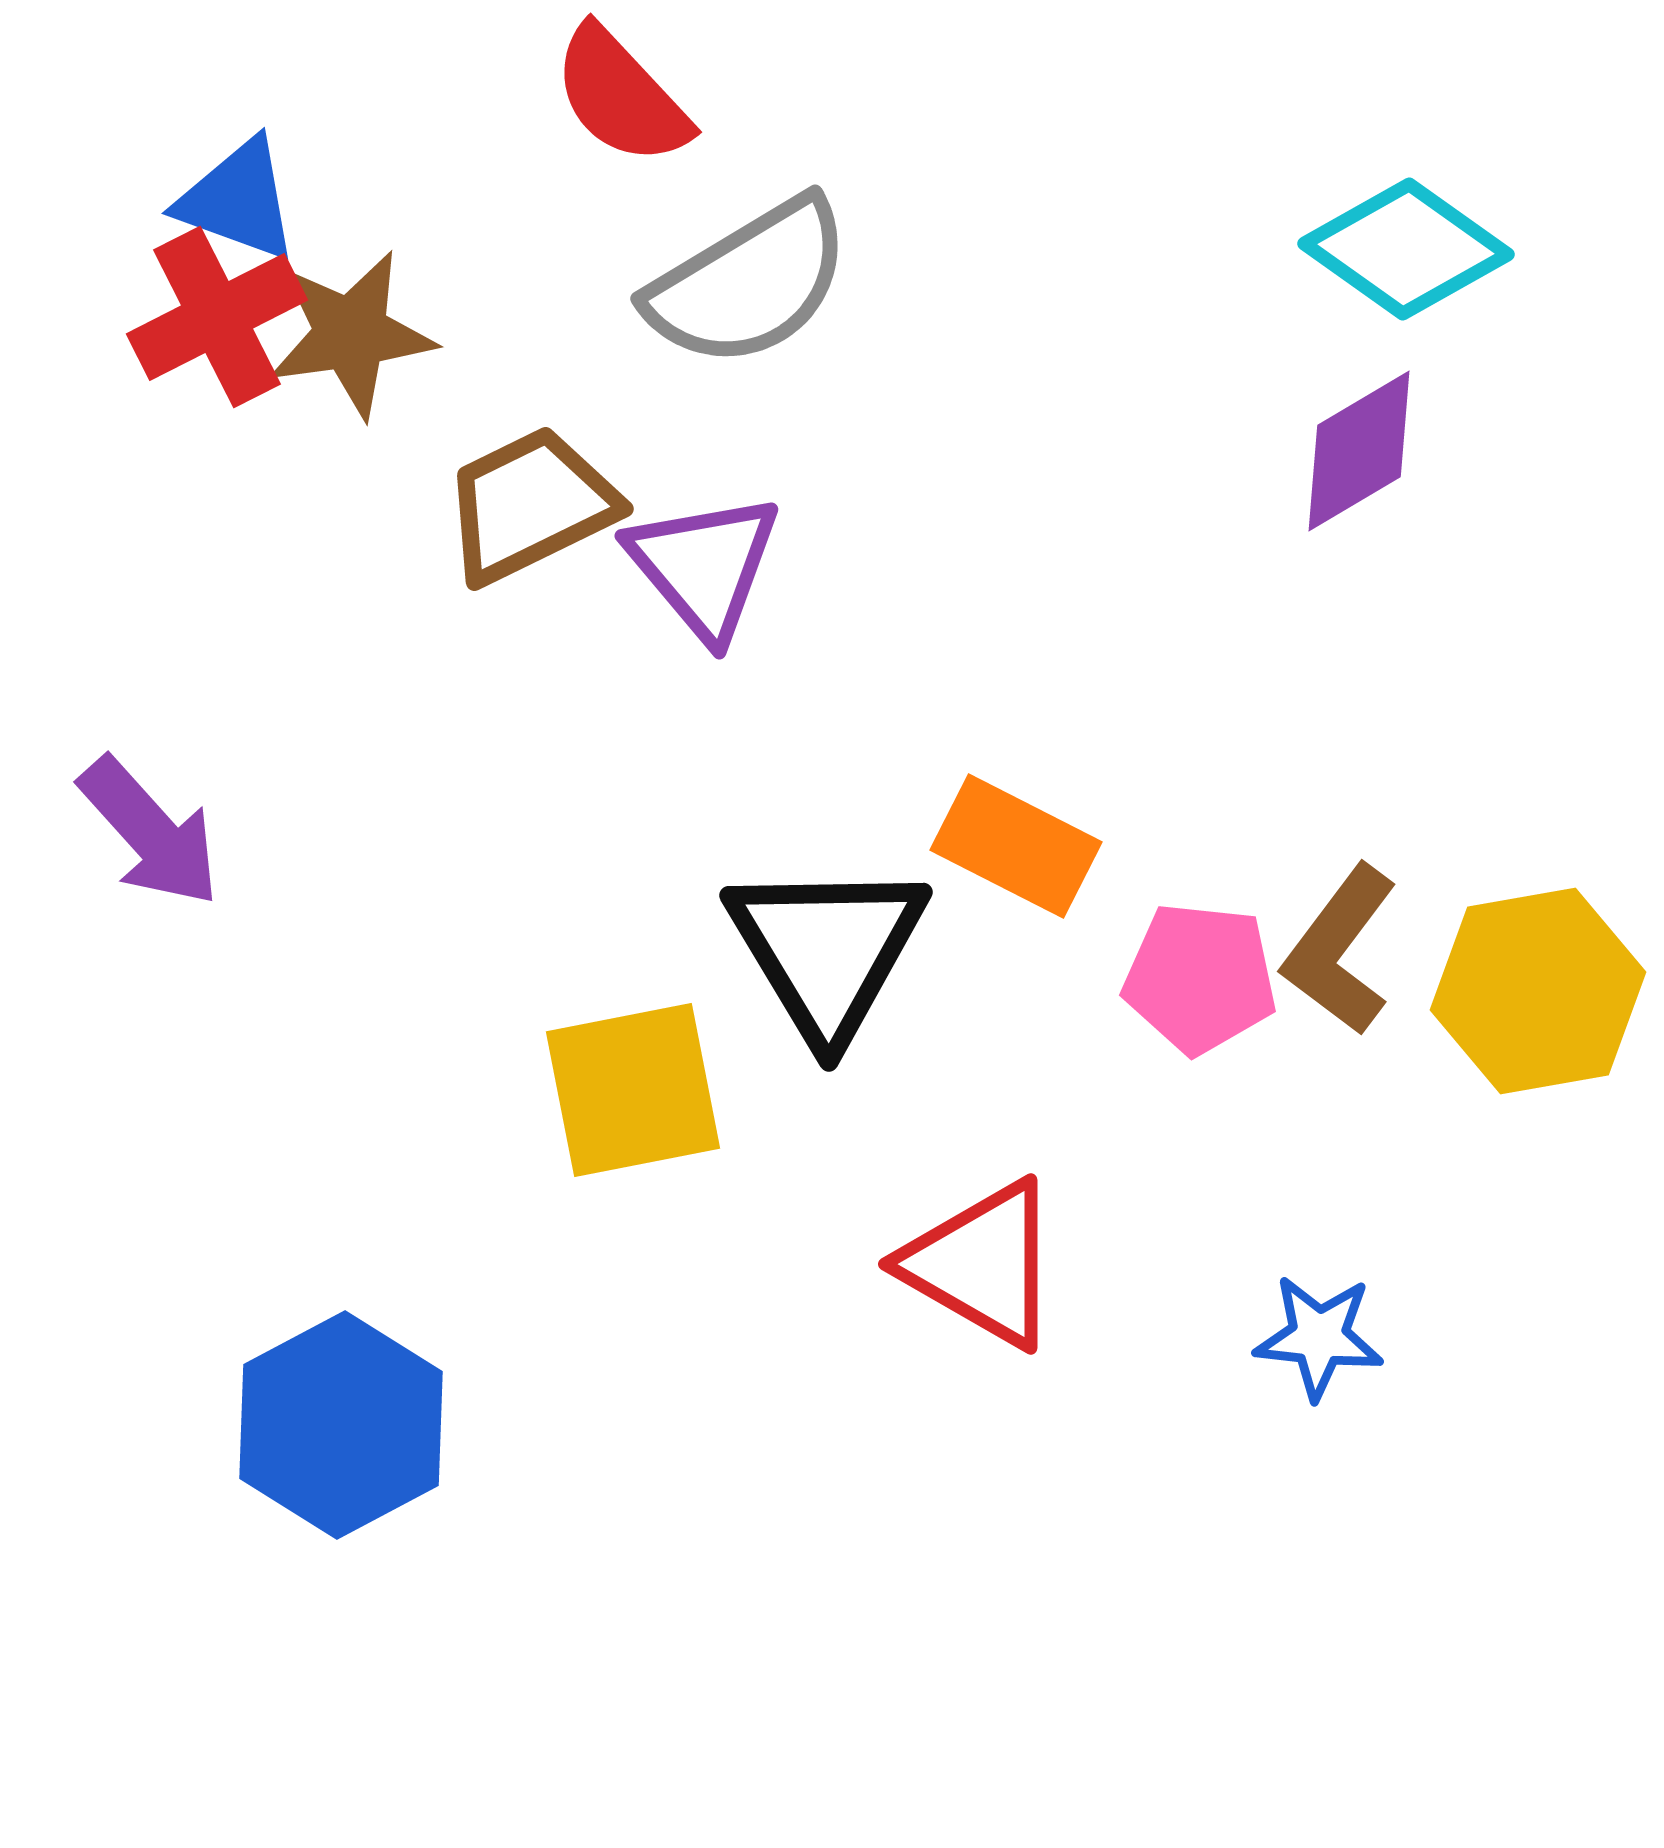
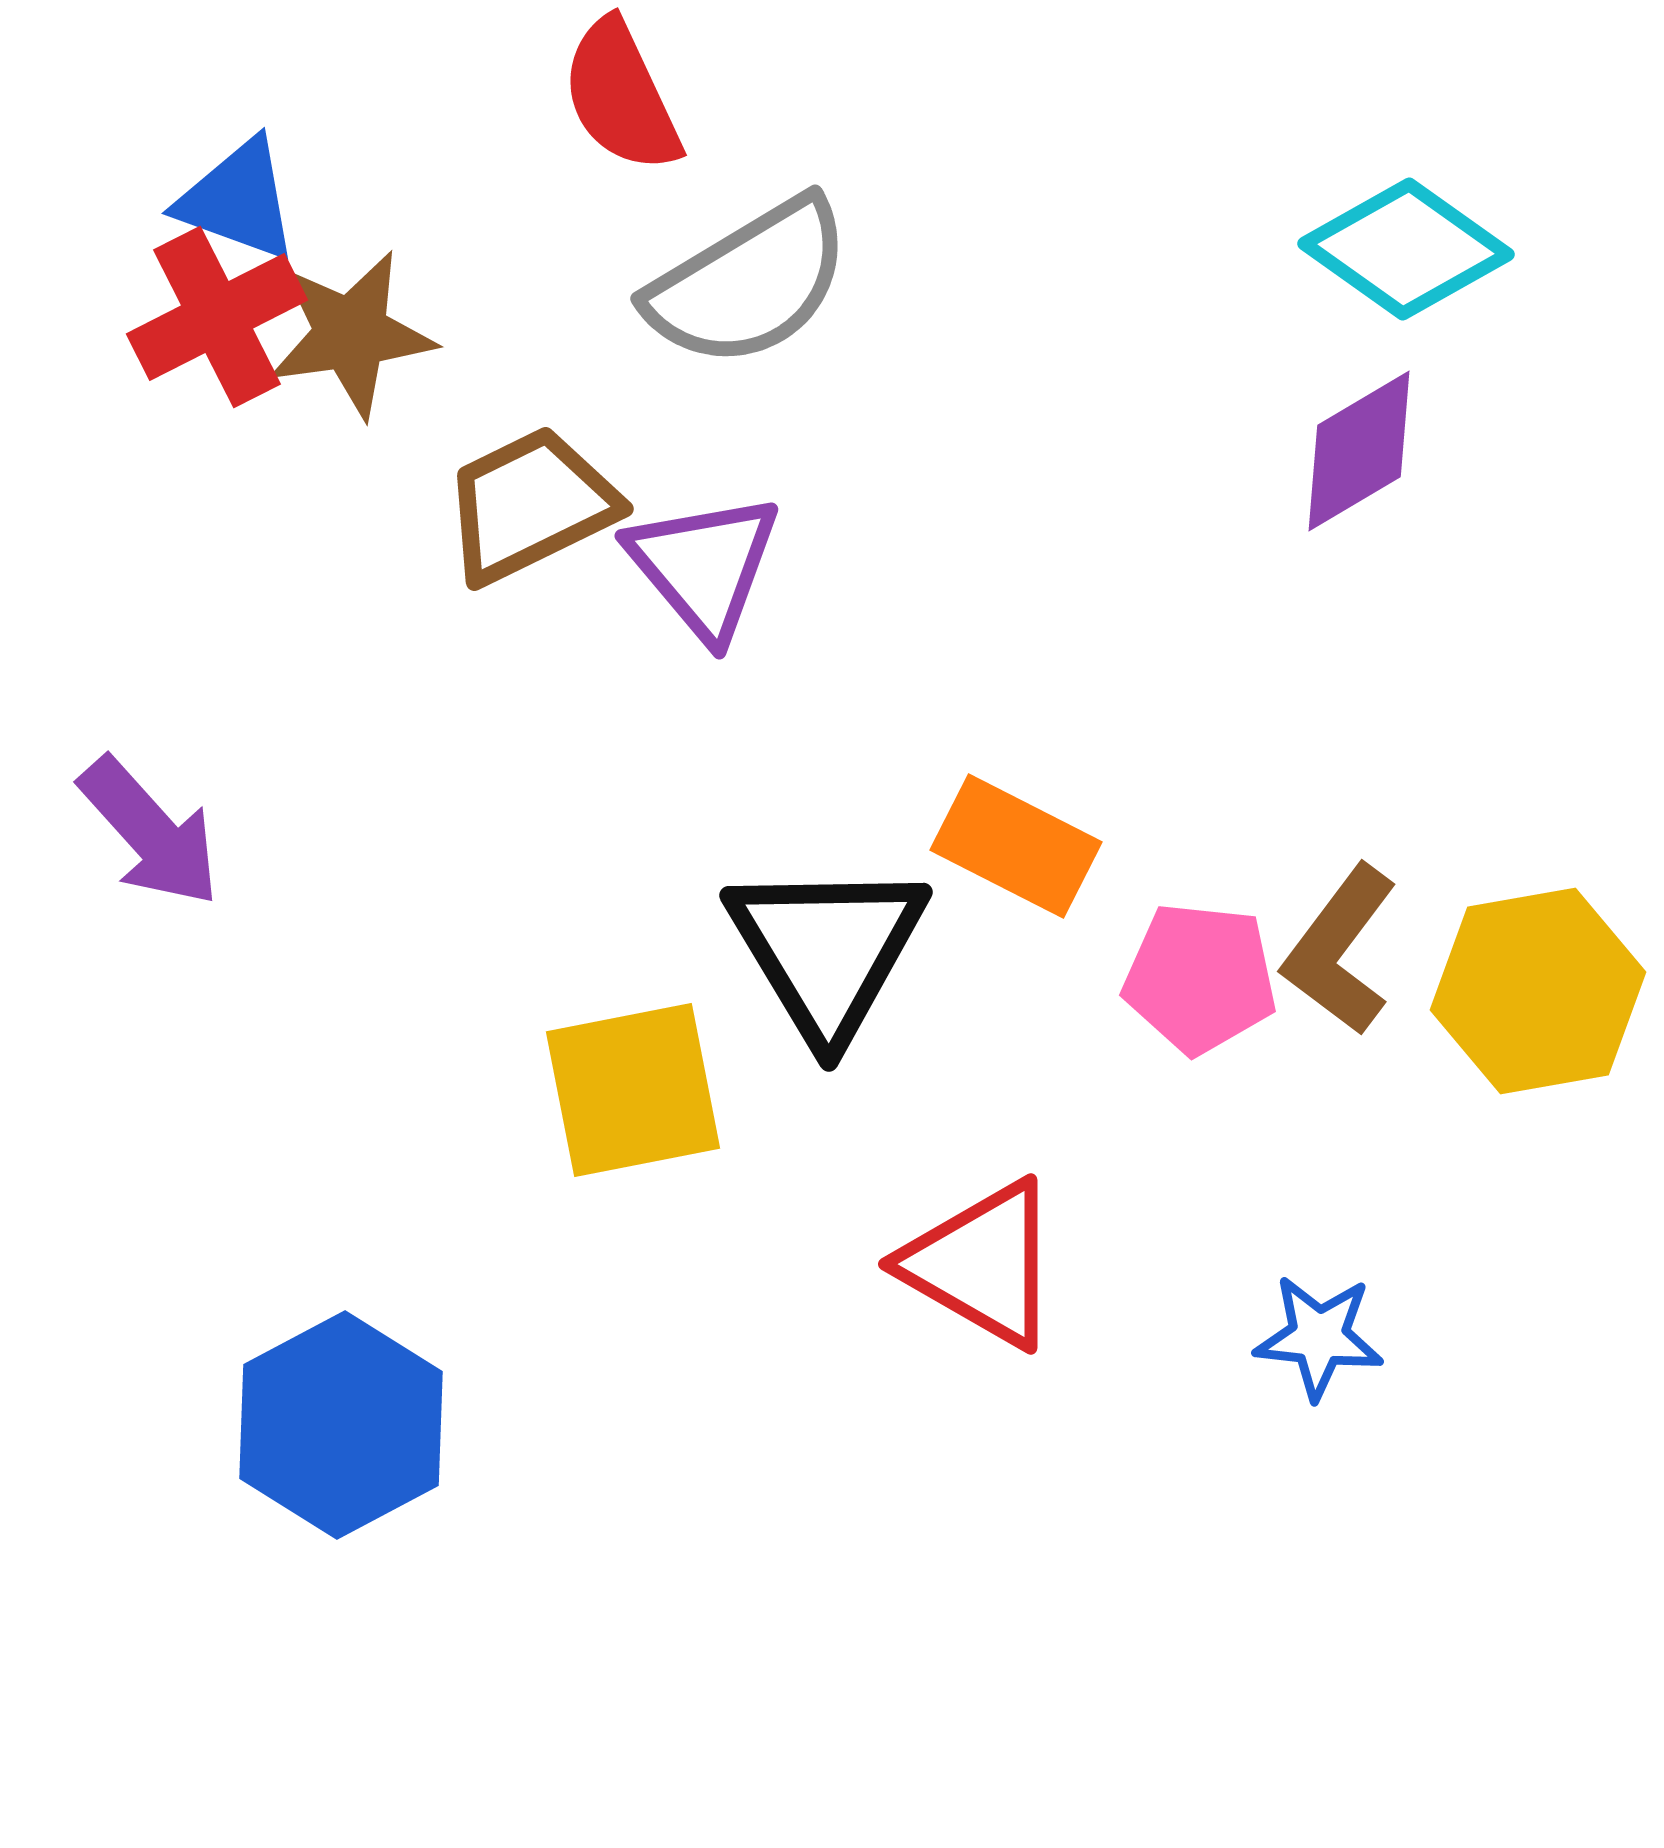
red semicircle: rotated 18 degrees clockwise
